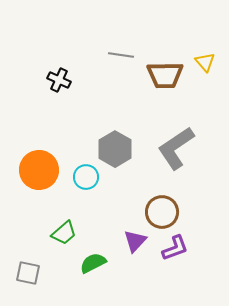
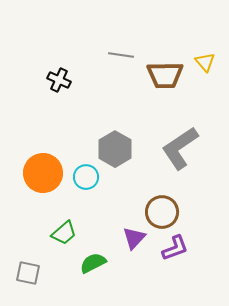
gray L-shape: moved 4 px right
orange circle: moved 4 px right, 3 px down
purple triangle: moved 1 px left, 3 px up
